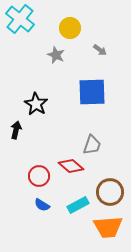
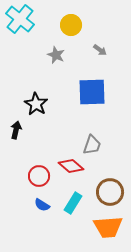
yellow circle: moved 1 px right, 3 px up
cyan rectangle: moved 5 px left, 2 px up; rotated 30 degrees counterclockwise
